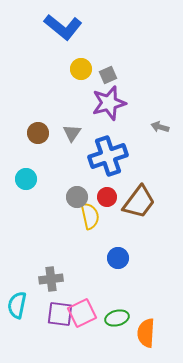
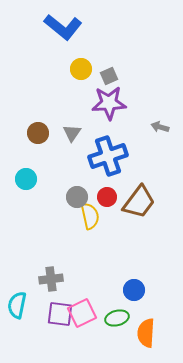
gray square: moved 1 px right, 1 px down
purple star: rotated 12 degrees clockwise
blue circle: moved 16 px right, 32 px down
